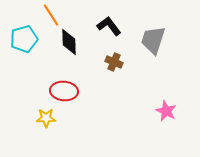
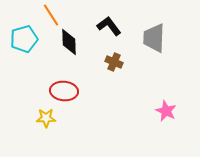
gray trapezoid: moved 1 px right, 2 px up; rotated 16 degrees counterclockwise
